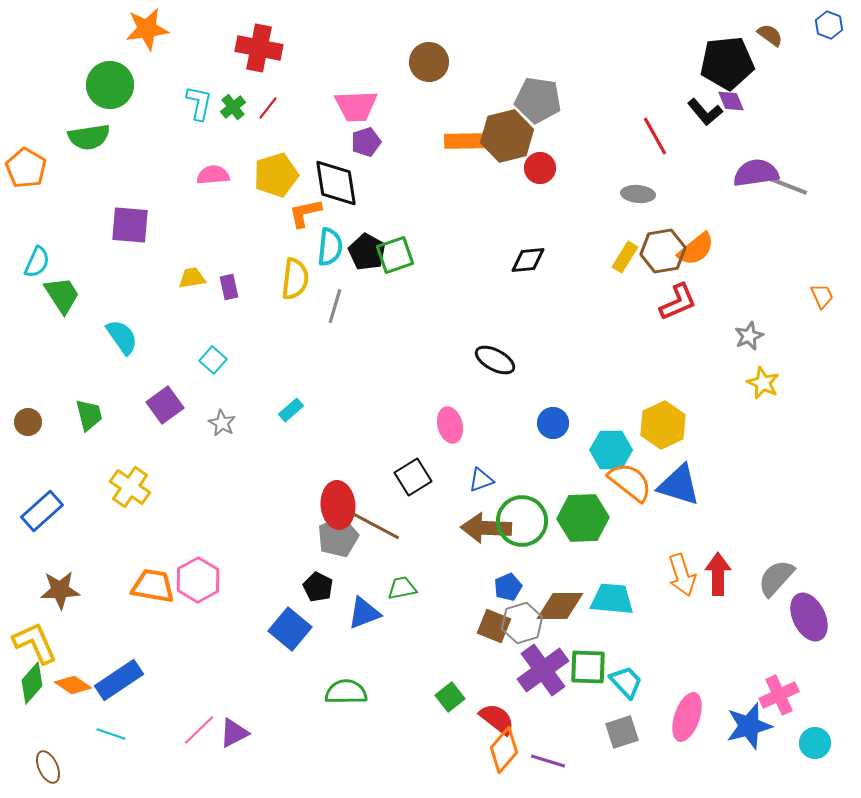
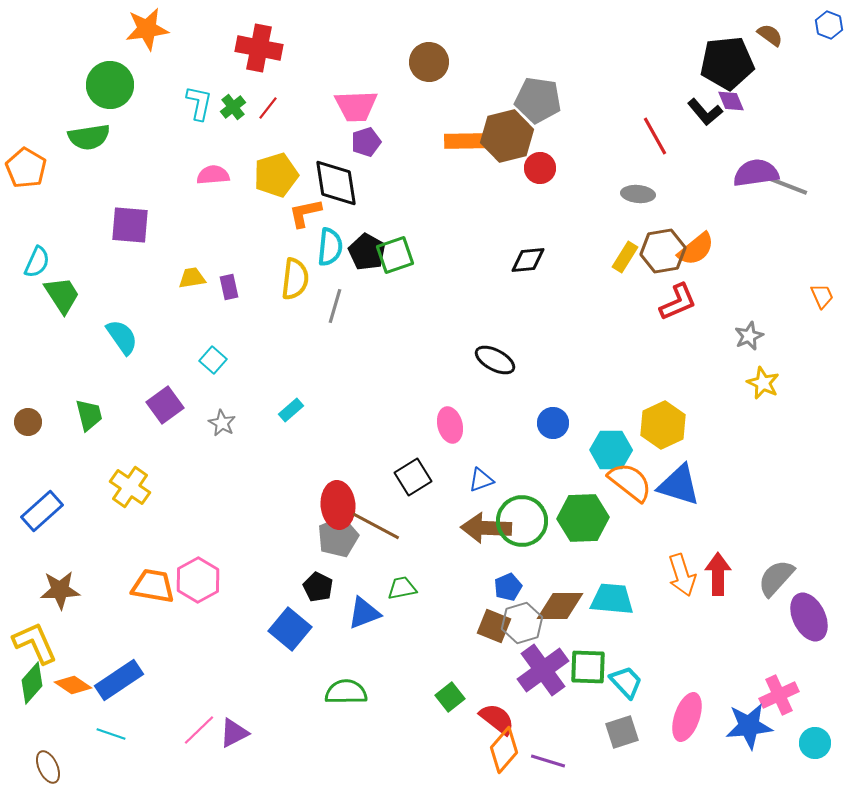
blue star at (749, 726): rotated 9 degrees clockwise
